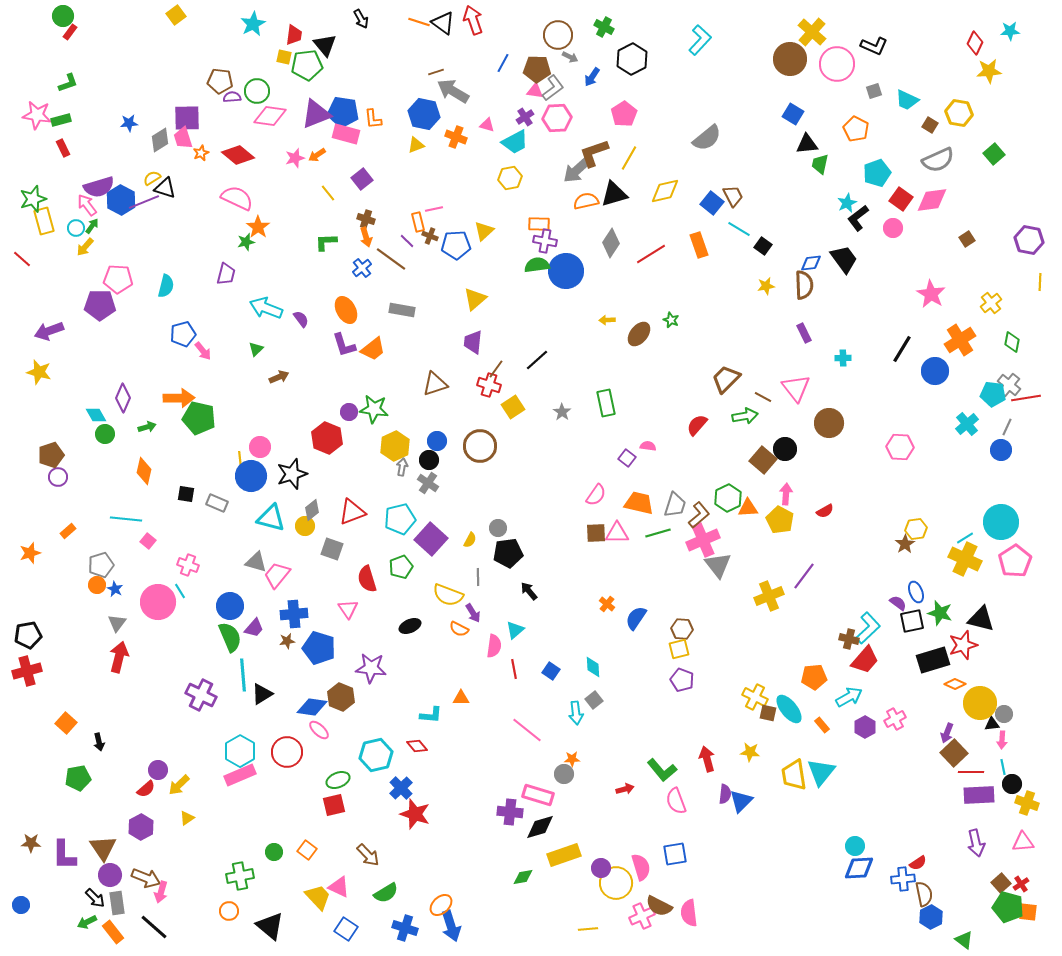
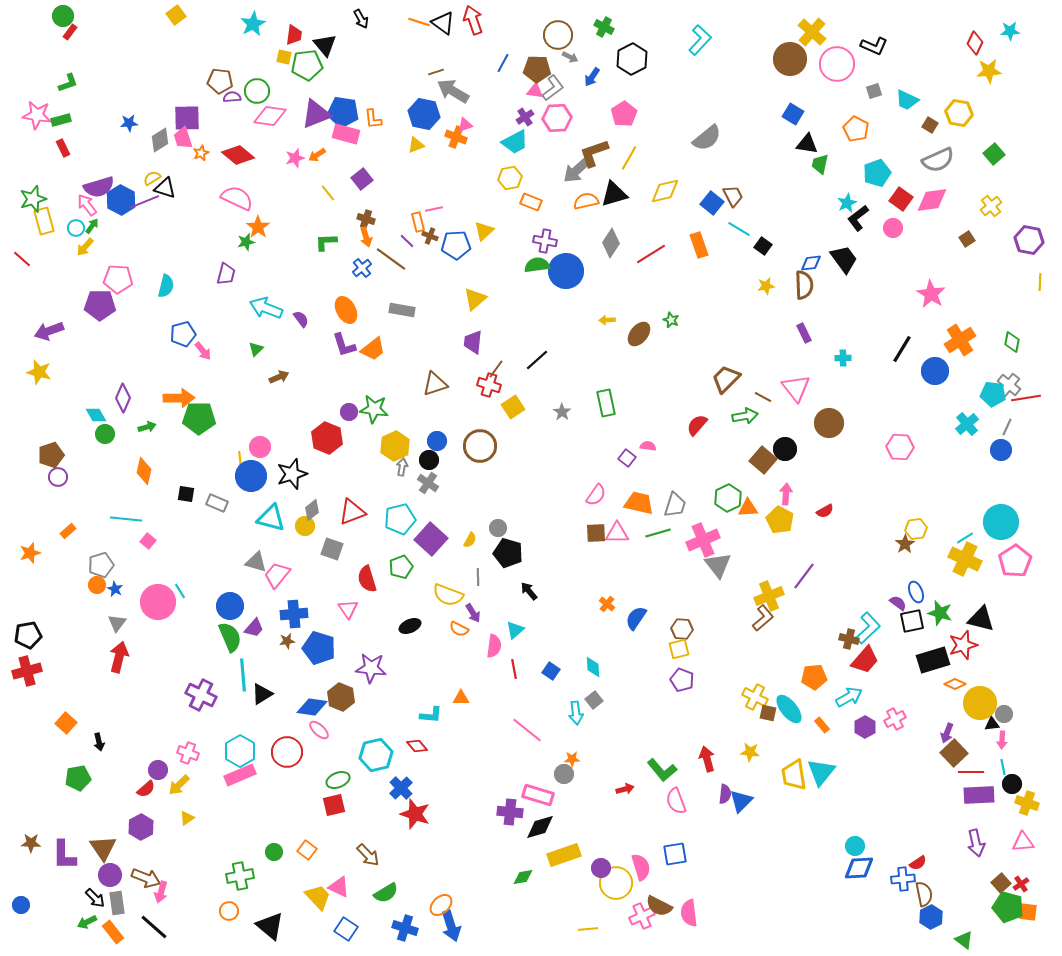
pink triangle at (487, 125): moved 22 px left; rotated 35 degrees counterclockwise
black triangle at (807, 144): rotated 15 degrees clockwise
orange rectangle at (539, 224): moved 8 px left, 22 px up; rotated 20 degrees clockwise
yellow cross at (991, 303): moved 97 px up
green pentagon at (199, 418): rotated 12 degrees counterclockwise
brown L-shape at (699, 515): moved 64 px right, 103 px down
black pentagon at (508, 553): rotated 24 degrees clockwise
pink cross at (188, 565): moved 188 px down
